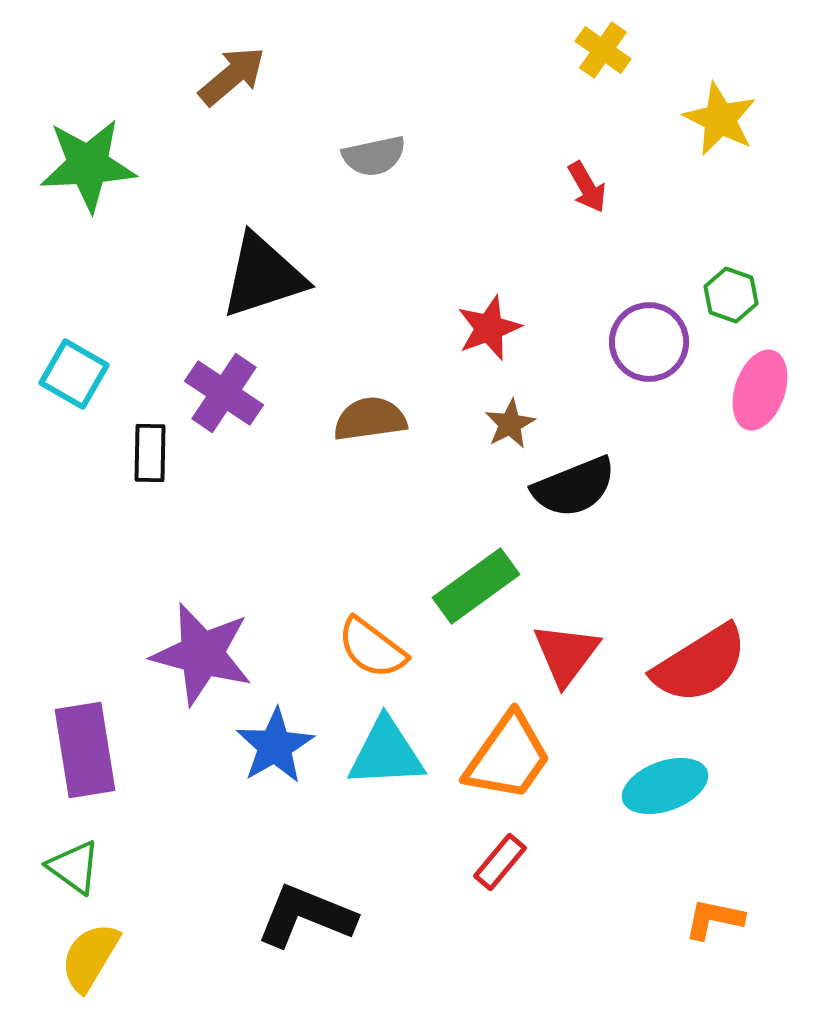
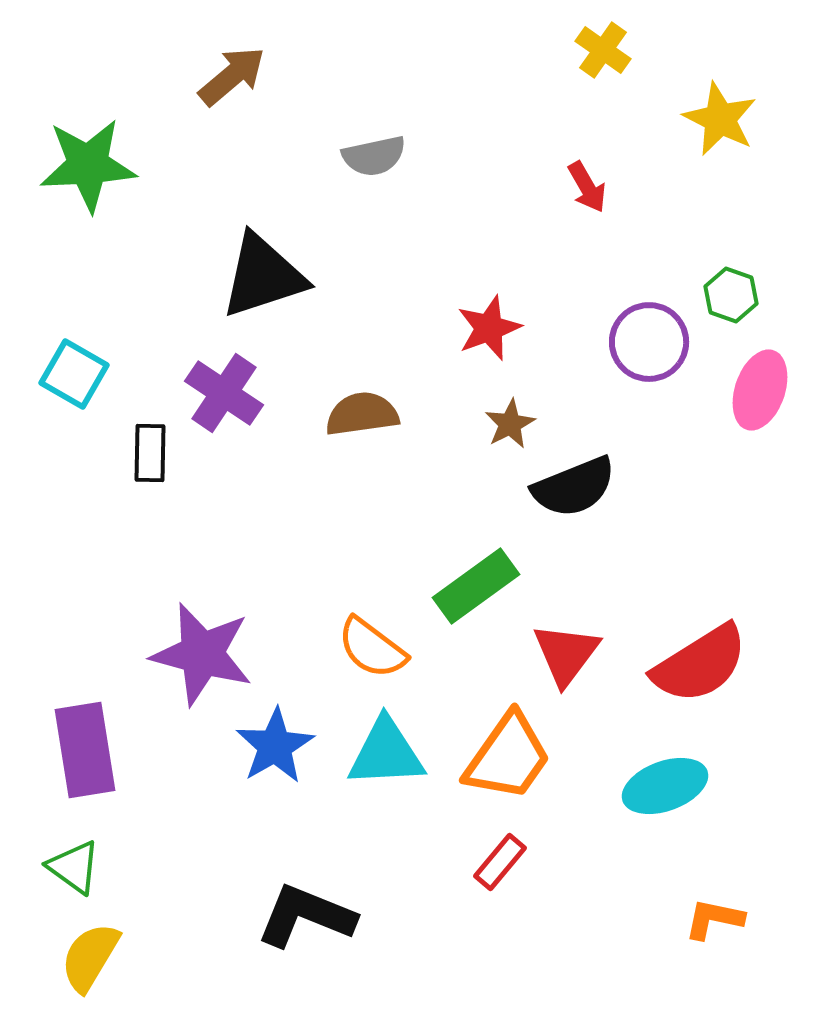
brown semicircle: moved 8 px left, 5 px up
